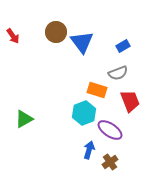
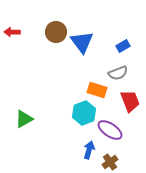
red arrow: moved 1 px left, 4 px up; rotated 126 degrees clockwise
